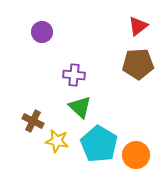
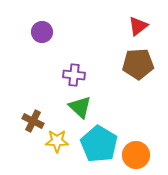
yellow star: rotated 10 degrees counterclockwise
